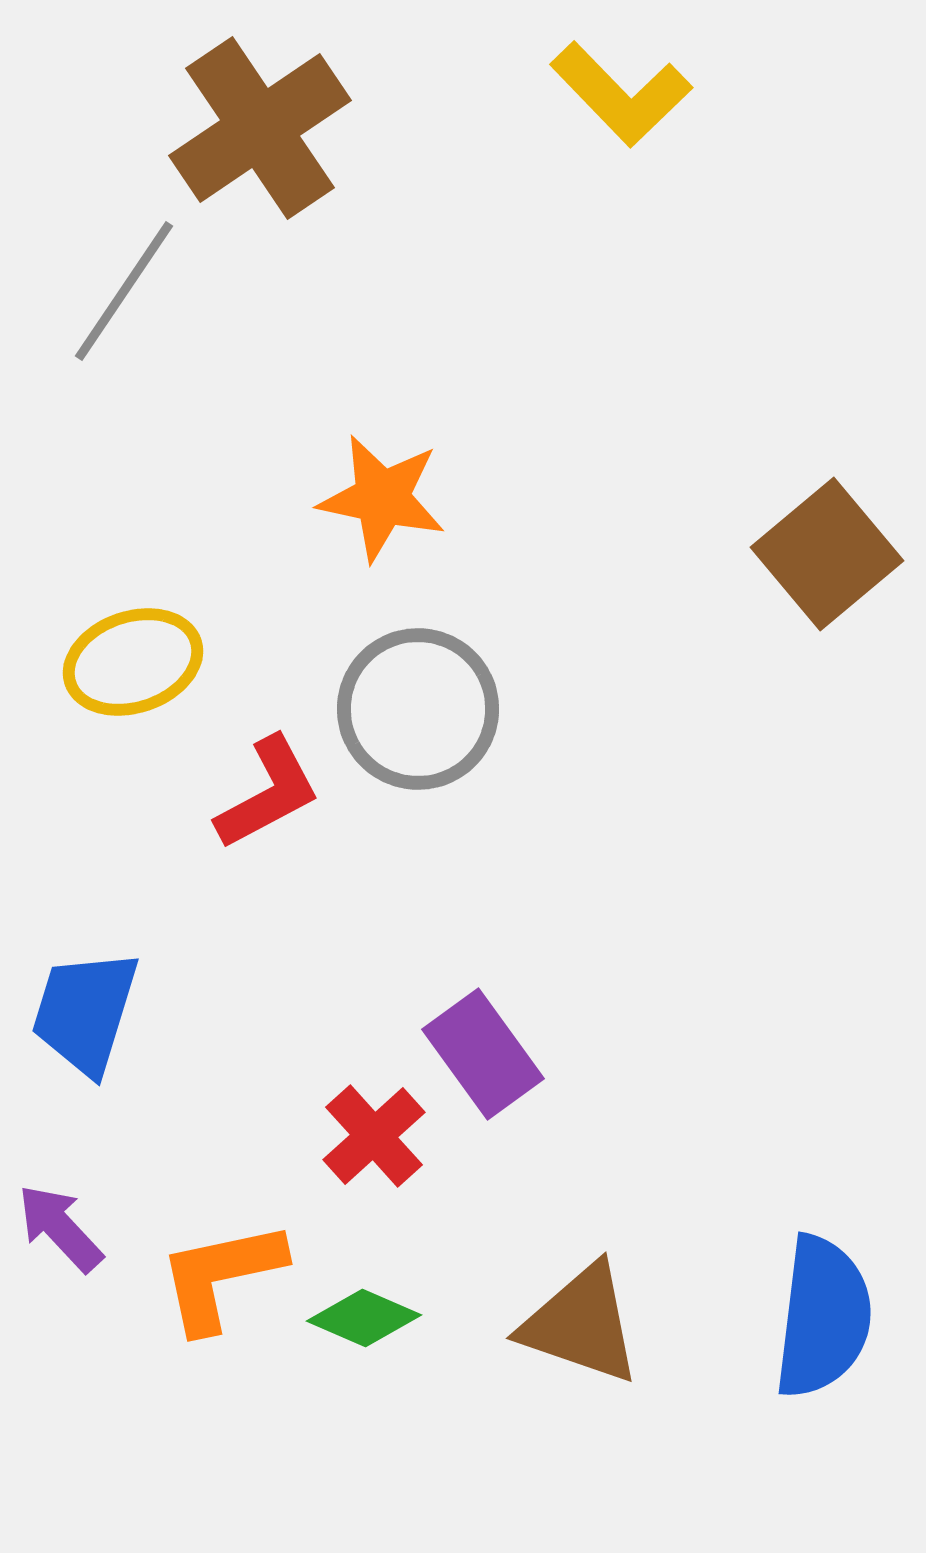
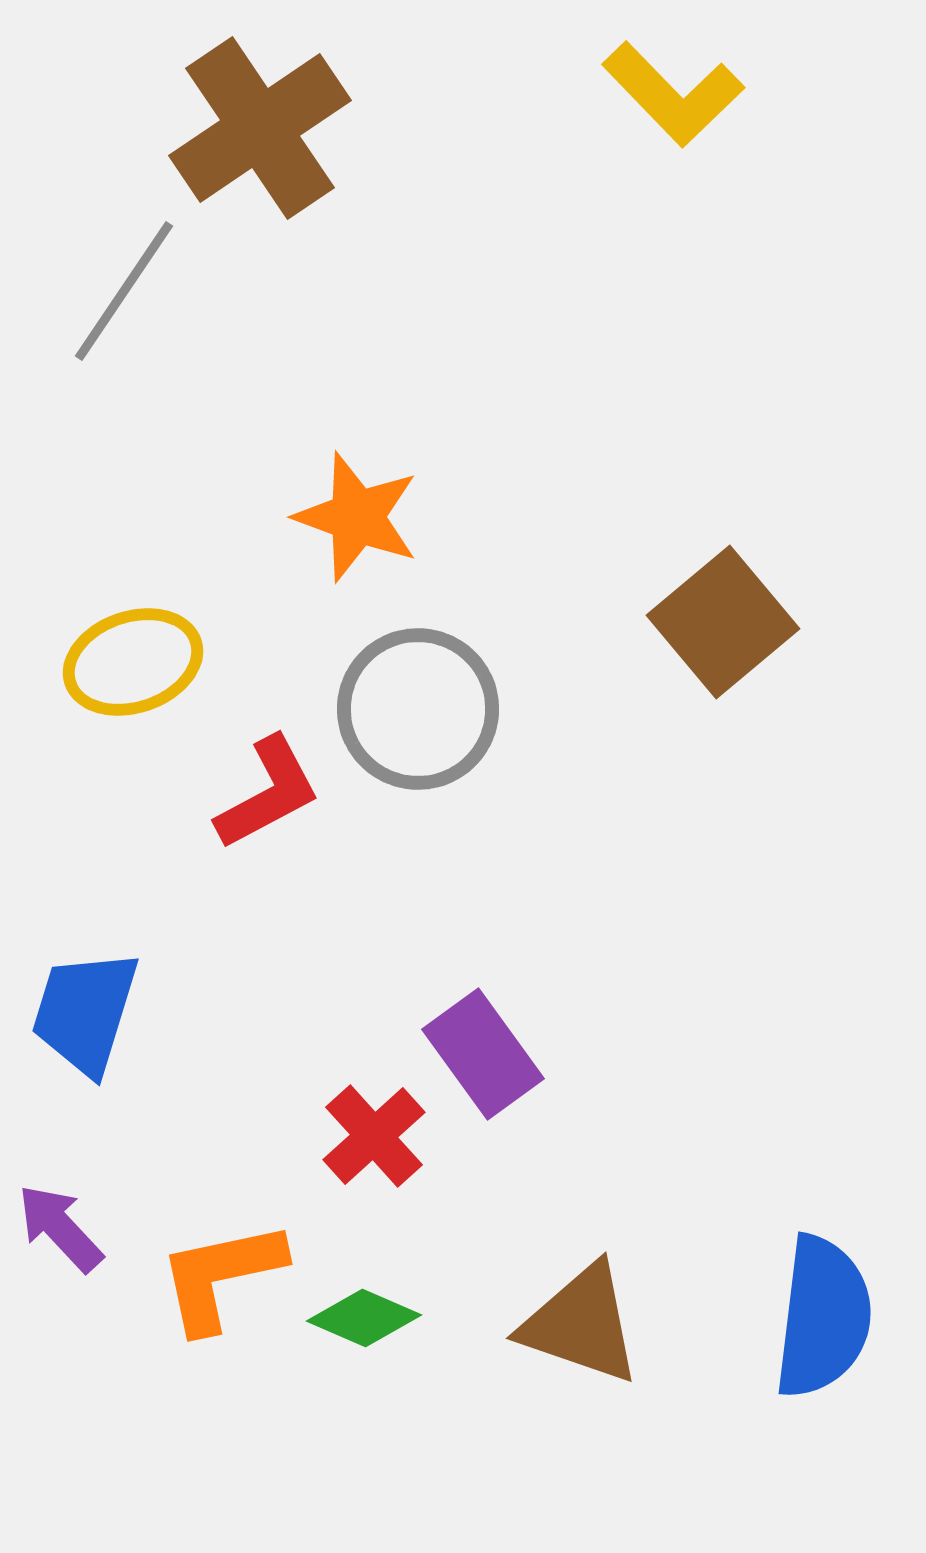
yellow L-shape: moved 52 px right
orange star: moved 25 px left, 19 px down; rotated 8 degrees clockwise
brown square: moved 104 px left, 68 px down
